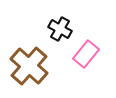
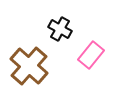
pink rectangle: moved 5 px right, 1 px down
